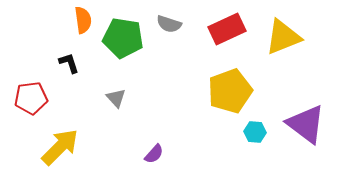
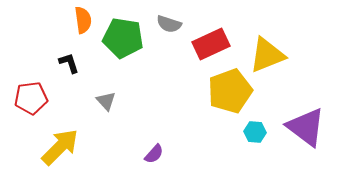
red rectangle: moved 16 px left, 15 px down
yellow triangle: moved 16 px left, 18 px down
gray triangle: moved 10 px left, 3 px down
purple triangle: moved 3 px down
